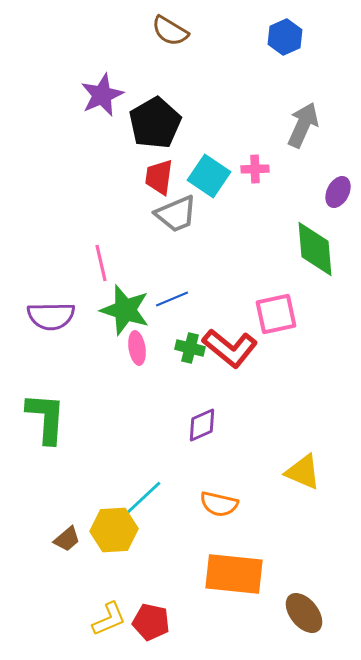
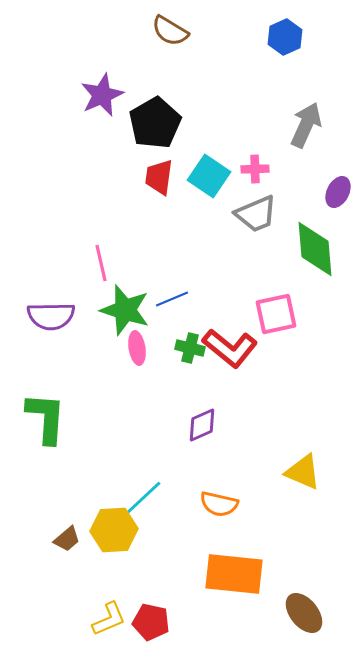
gray arrow: moved 3 px right
gray trapezoid: moved 80 px right
